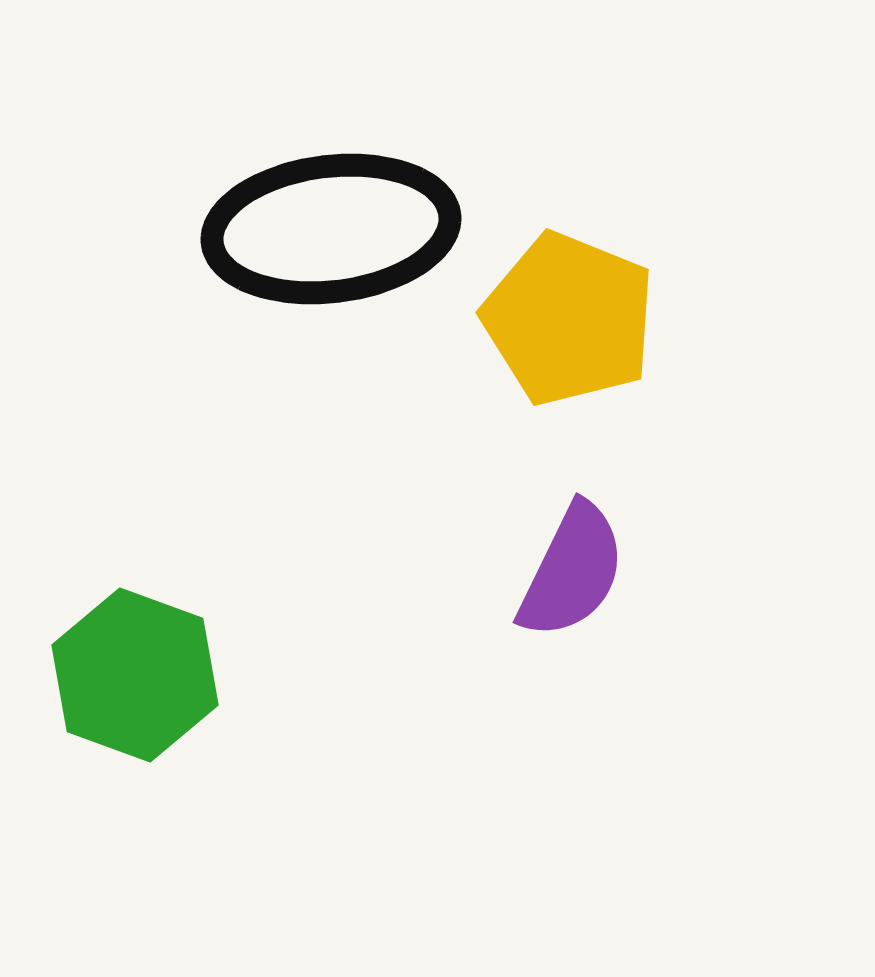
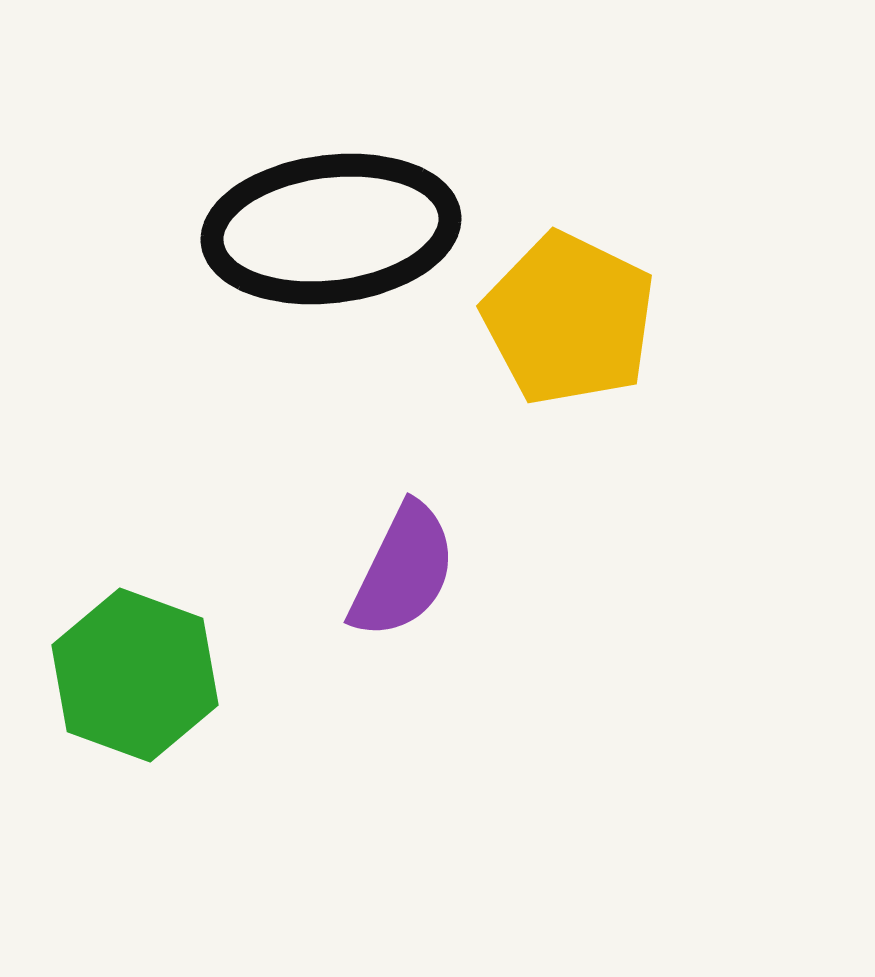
yellow pentagon: rotated 4 degrees clockwise
purple semicircle: moved 169 px left
